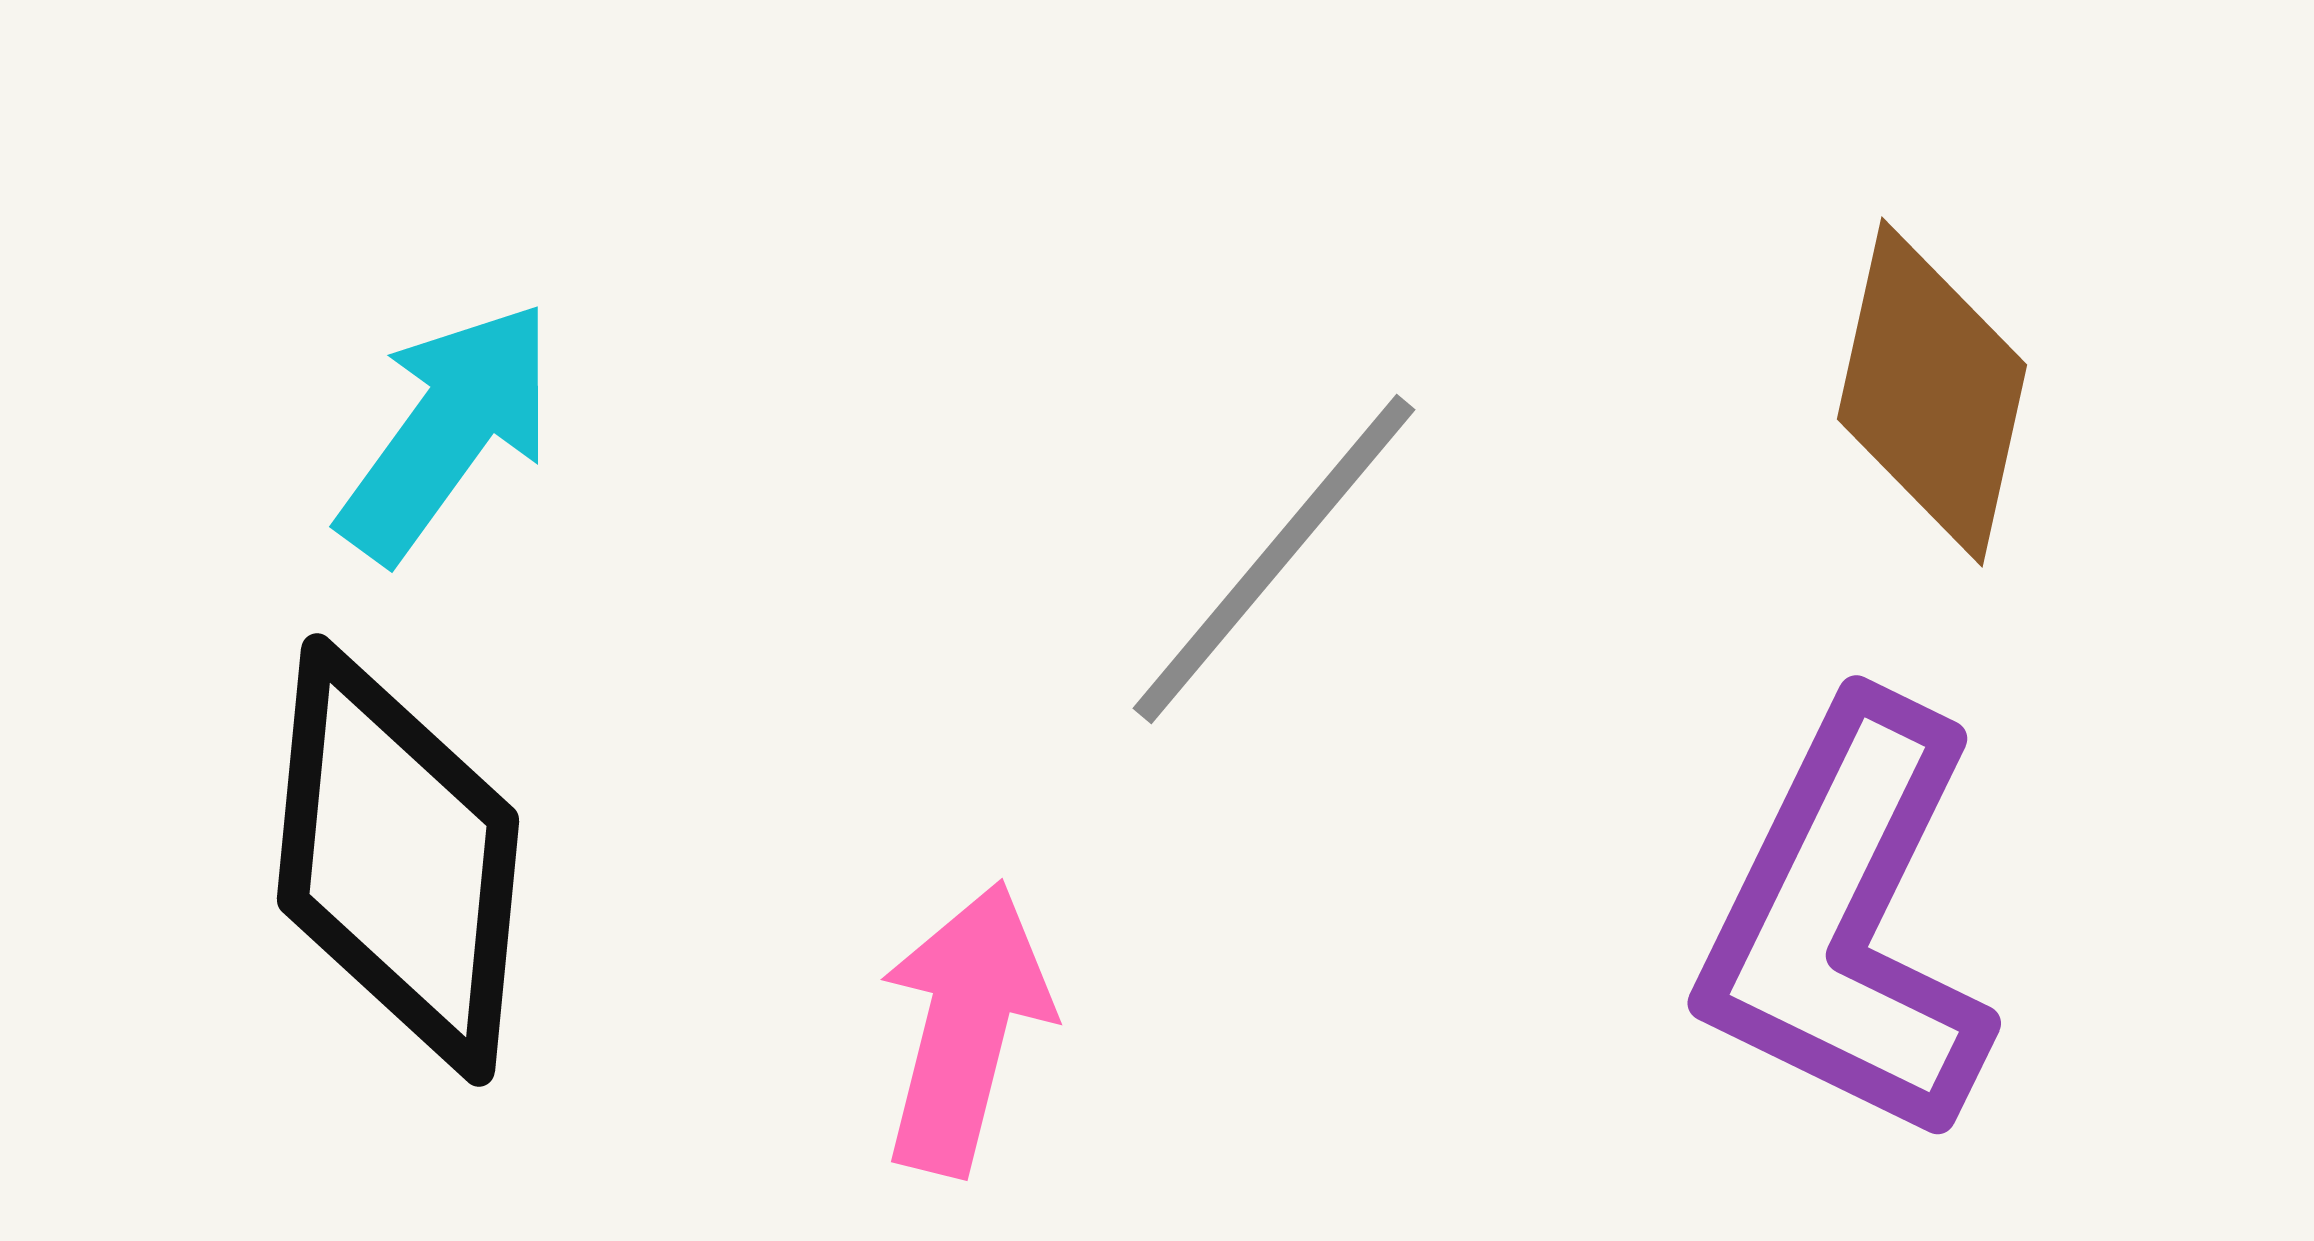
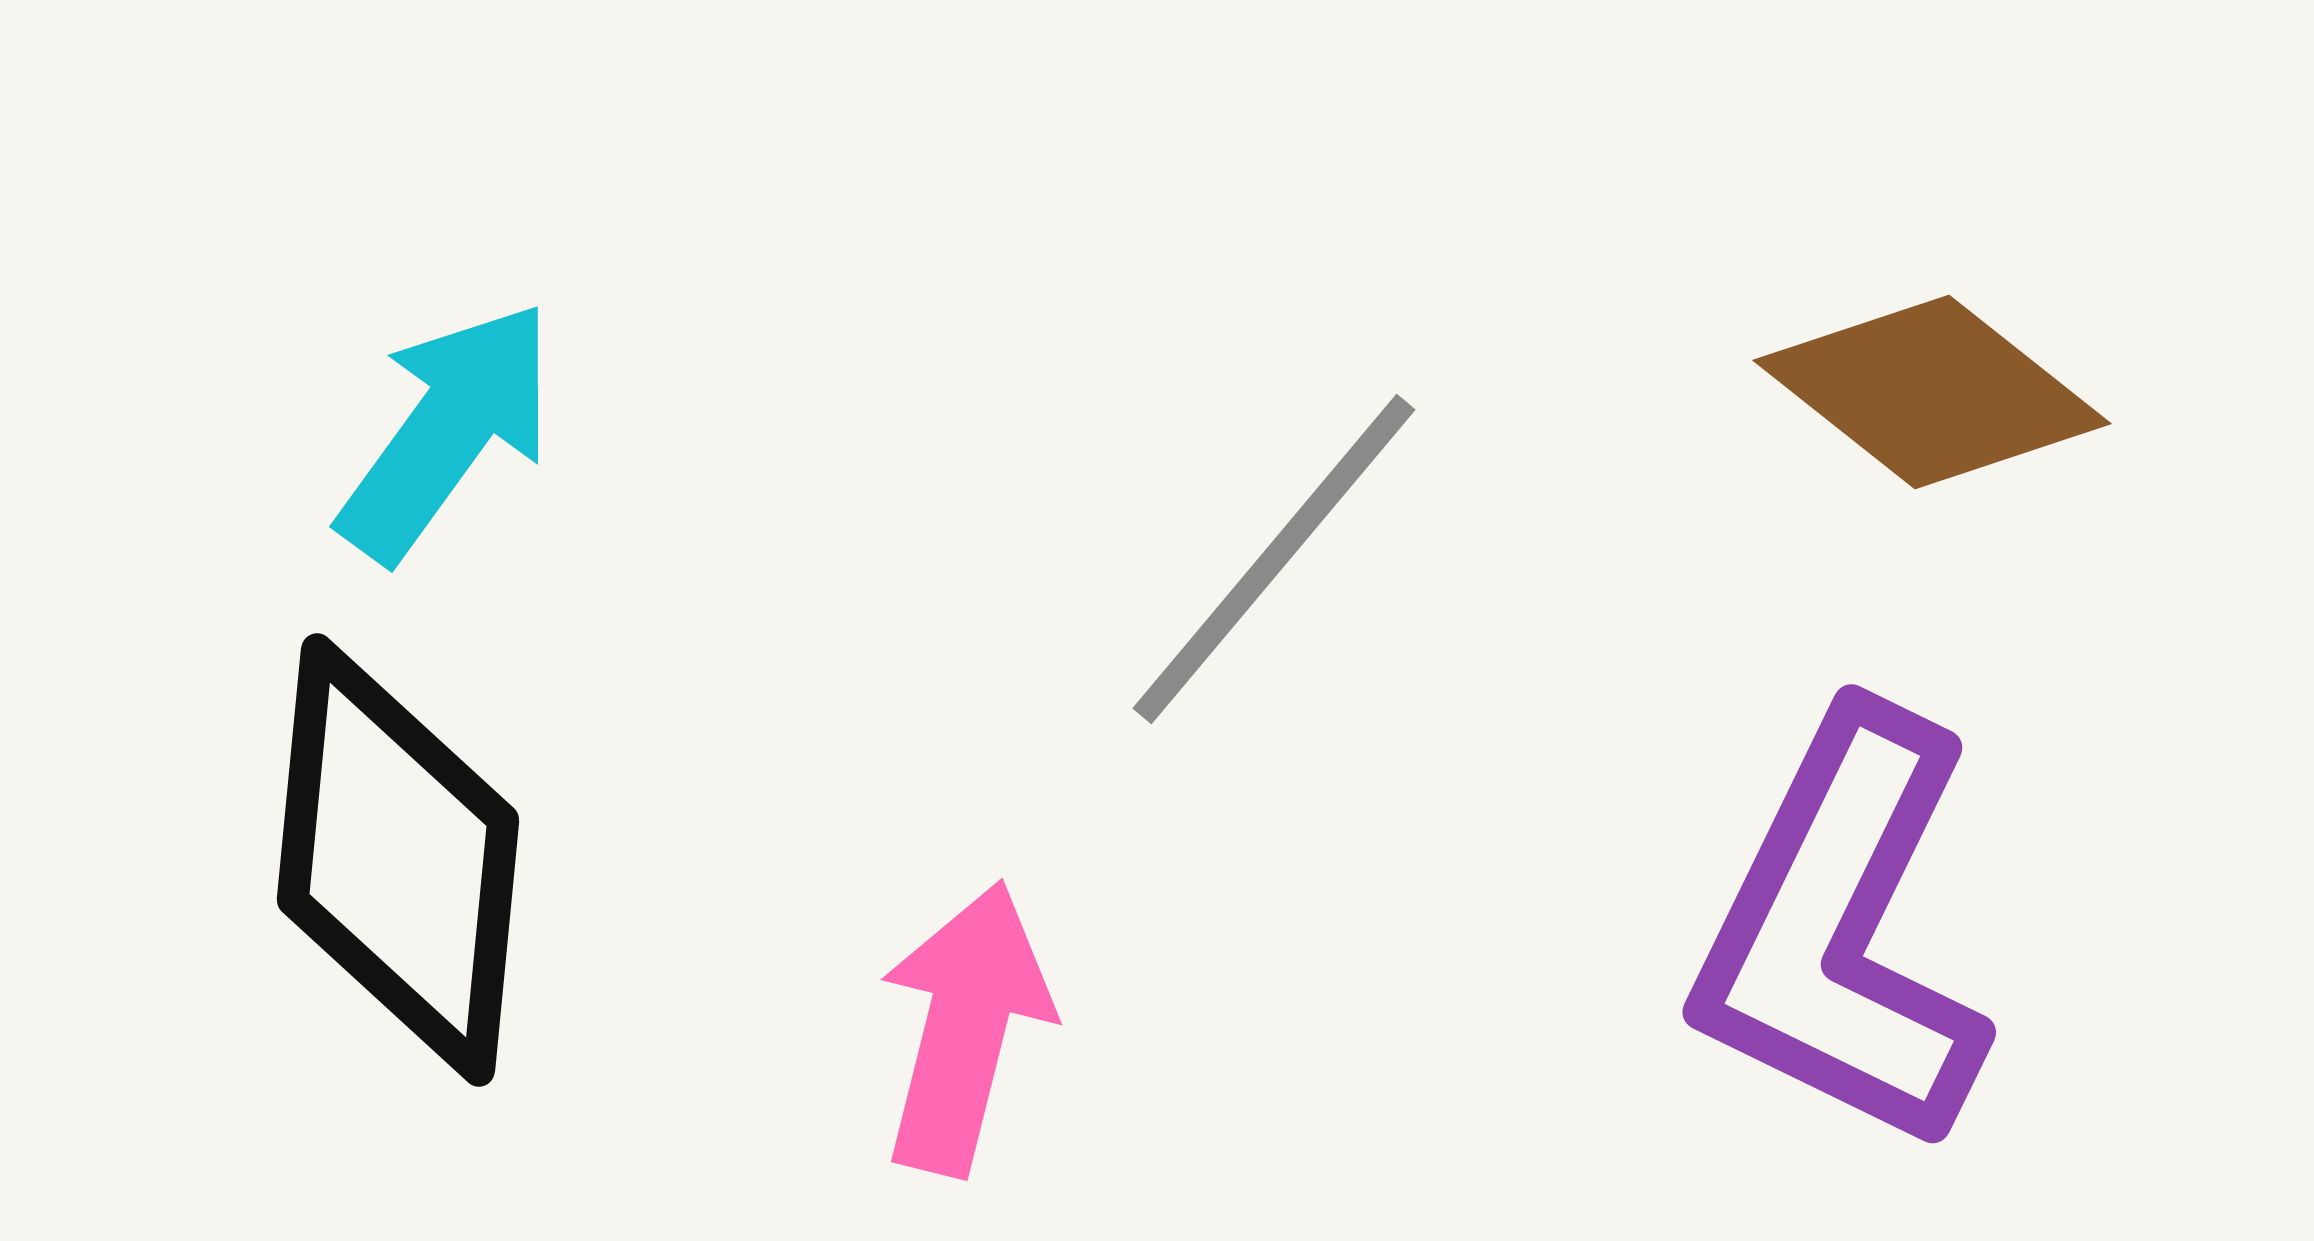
brown diamond: rotated 64 degrees counterclockwise
purple L-shape: moved 5 px left, 9 px down
